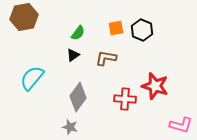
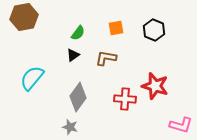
black hexagon: moved 12 px right
